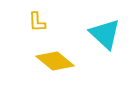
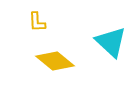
cyan triangle: moved 6 px right, 8 px down
